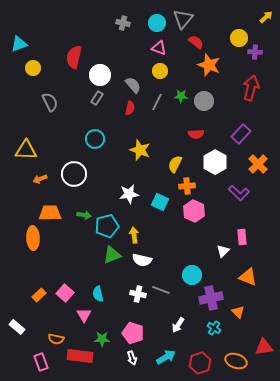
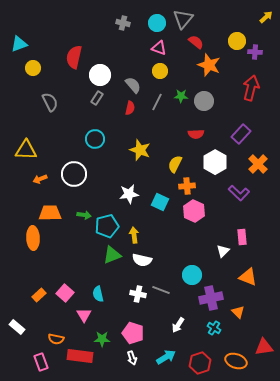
yellow circle at (239, 38): moved 2 px left, 3 px down
